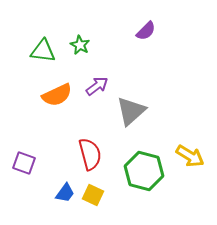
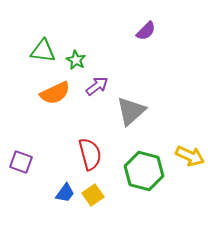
green star: moved 4 px left, 15 px down
orange semicircle: moved 2 px left, 2 px up
yellow arrow: rotated 8 degrees counterclockwise
purple square: moved 3 px left, 1 px up
yellow square: rotated 30 degrees clockwise
